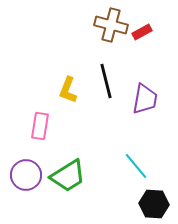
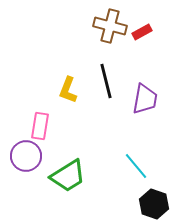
brown cross: moved 1 px left, 1 px down
purple circle: moved 19 px up
black hexagon: rotated 16 degrees clockwise
